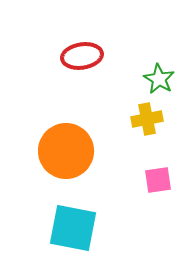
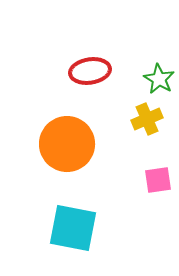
red ellipse: moved 8 px right, 15 px down
yellow cross: rotated 12 degrees counterclockwise
orange circle: moved 1 px right, 7 px up
